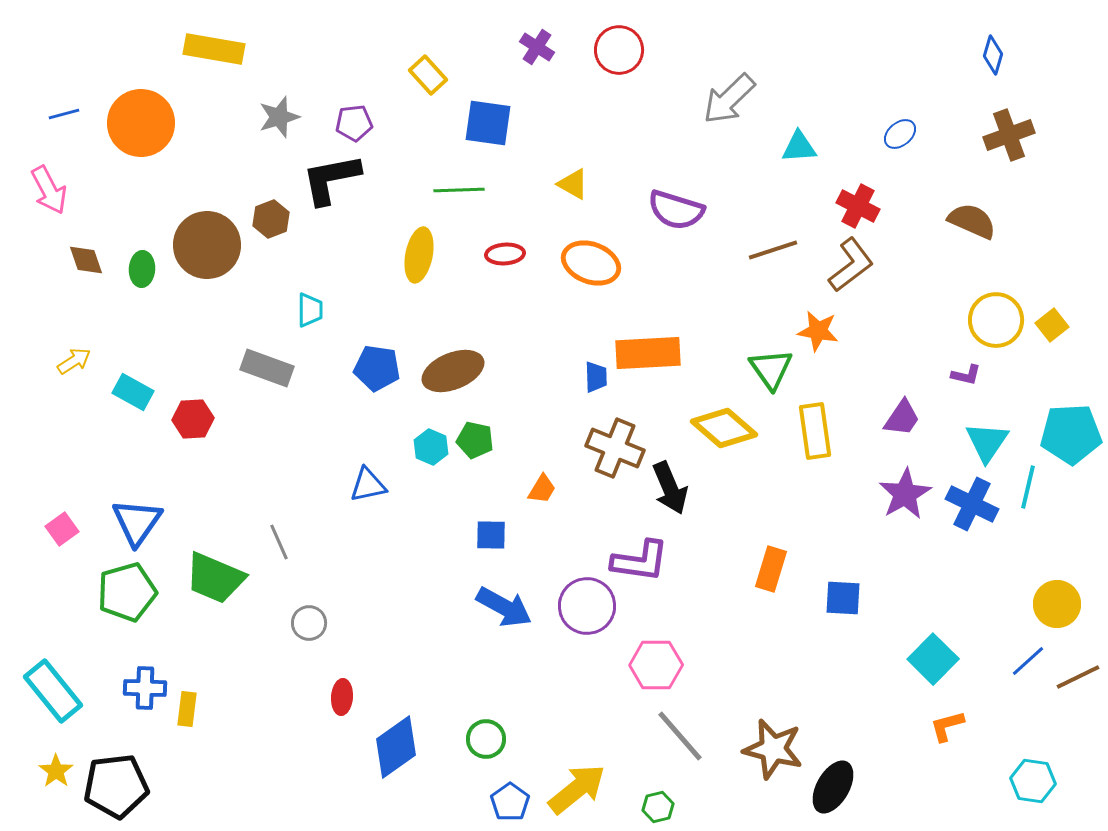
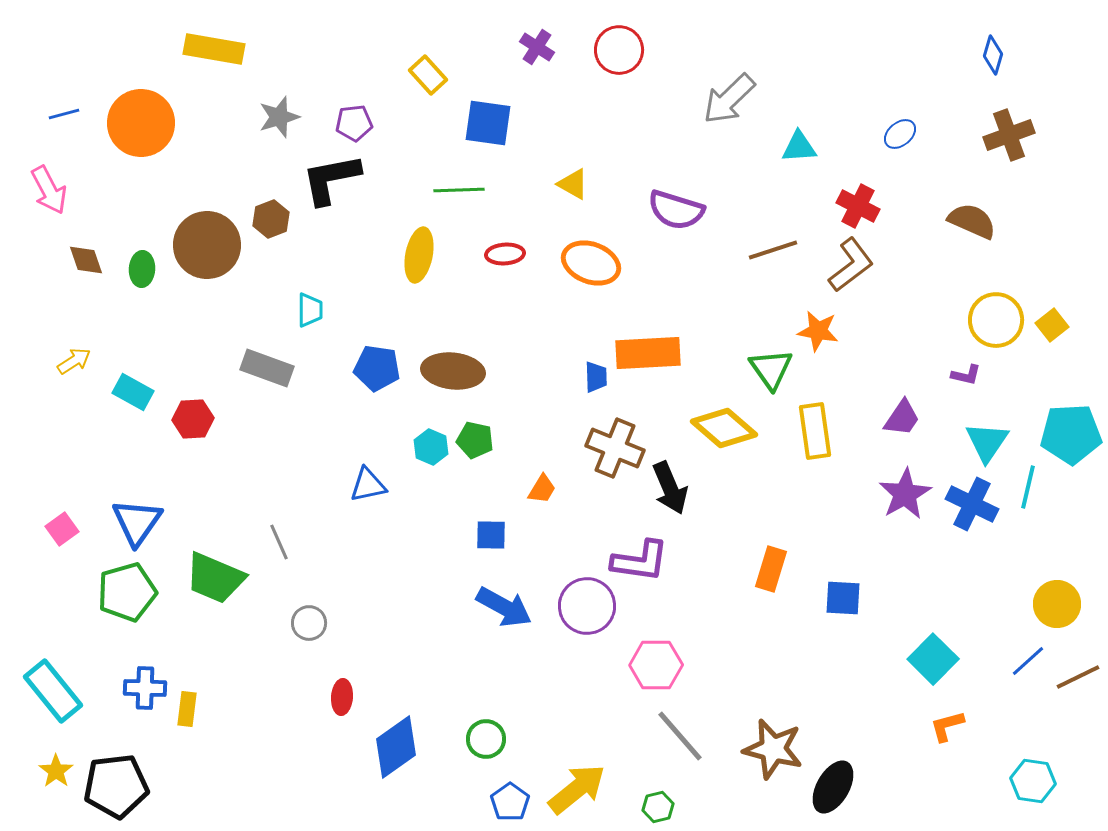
brown ellipse at (453, 371): rotated 28 degrees clockwise
